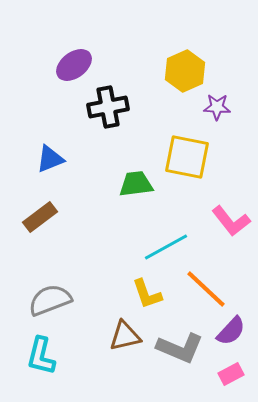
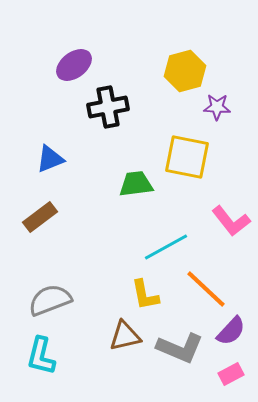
yellow hexagon: rotated 9 degrees clockwise
yellow L-shape: moved 2 px left, 1 px down; rotated 8 degrees clockwise
